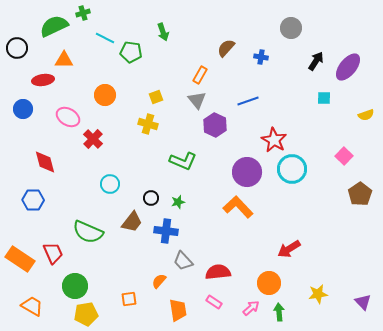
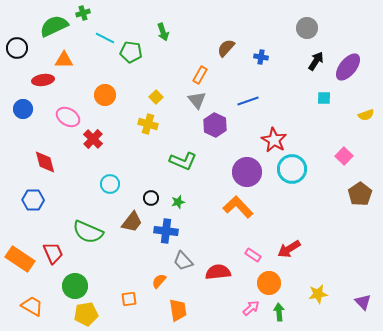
gray circle at (291, 28): moved 16 px right
yellow square at (156, 97): rotated 24 degrees counterclockwise
pink rectangle at (214, 302): moved 39 px right, 47 px up
